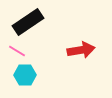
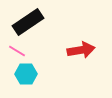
cyan hexagon: moved 1 px right, 1 px up
